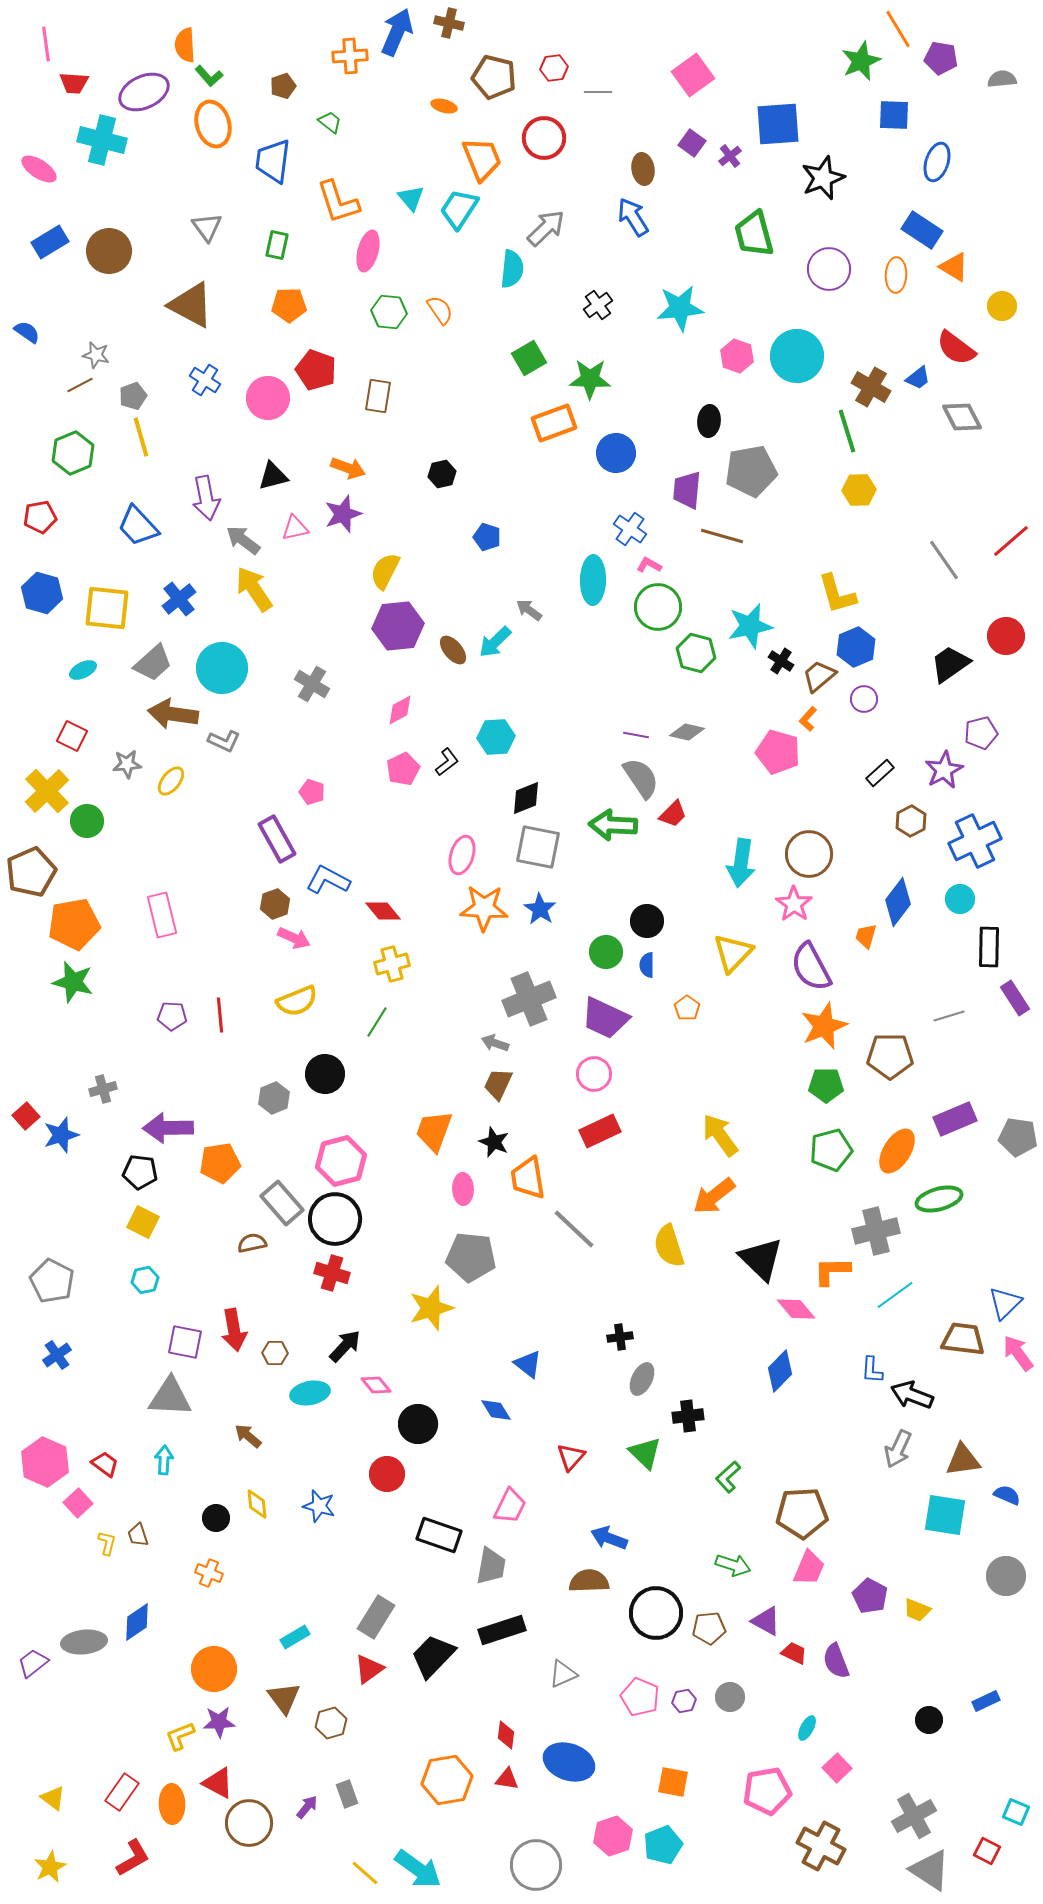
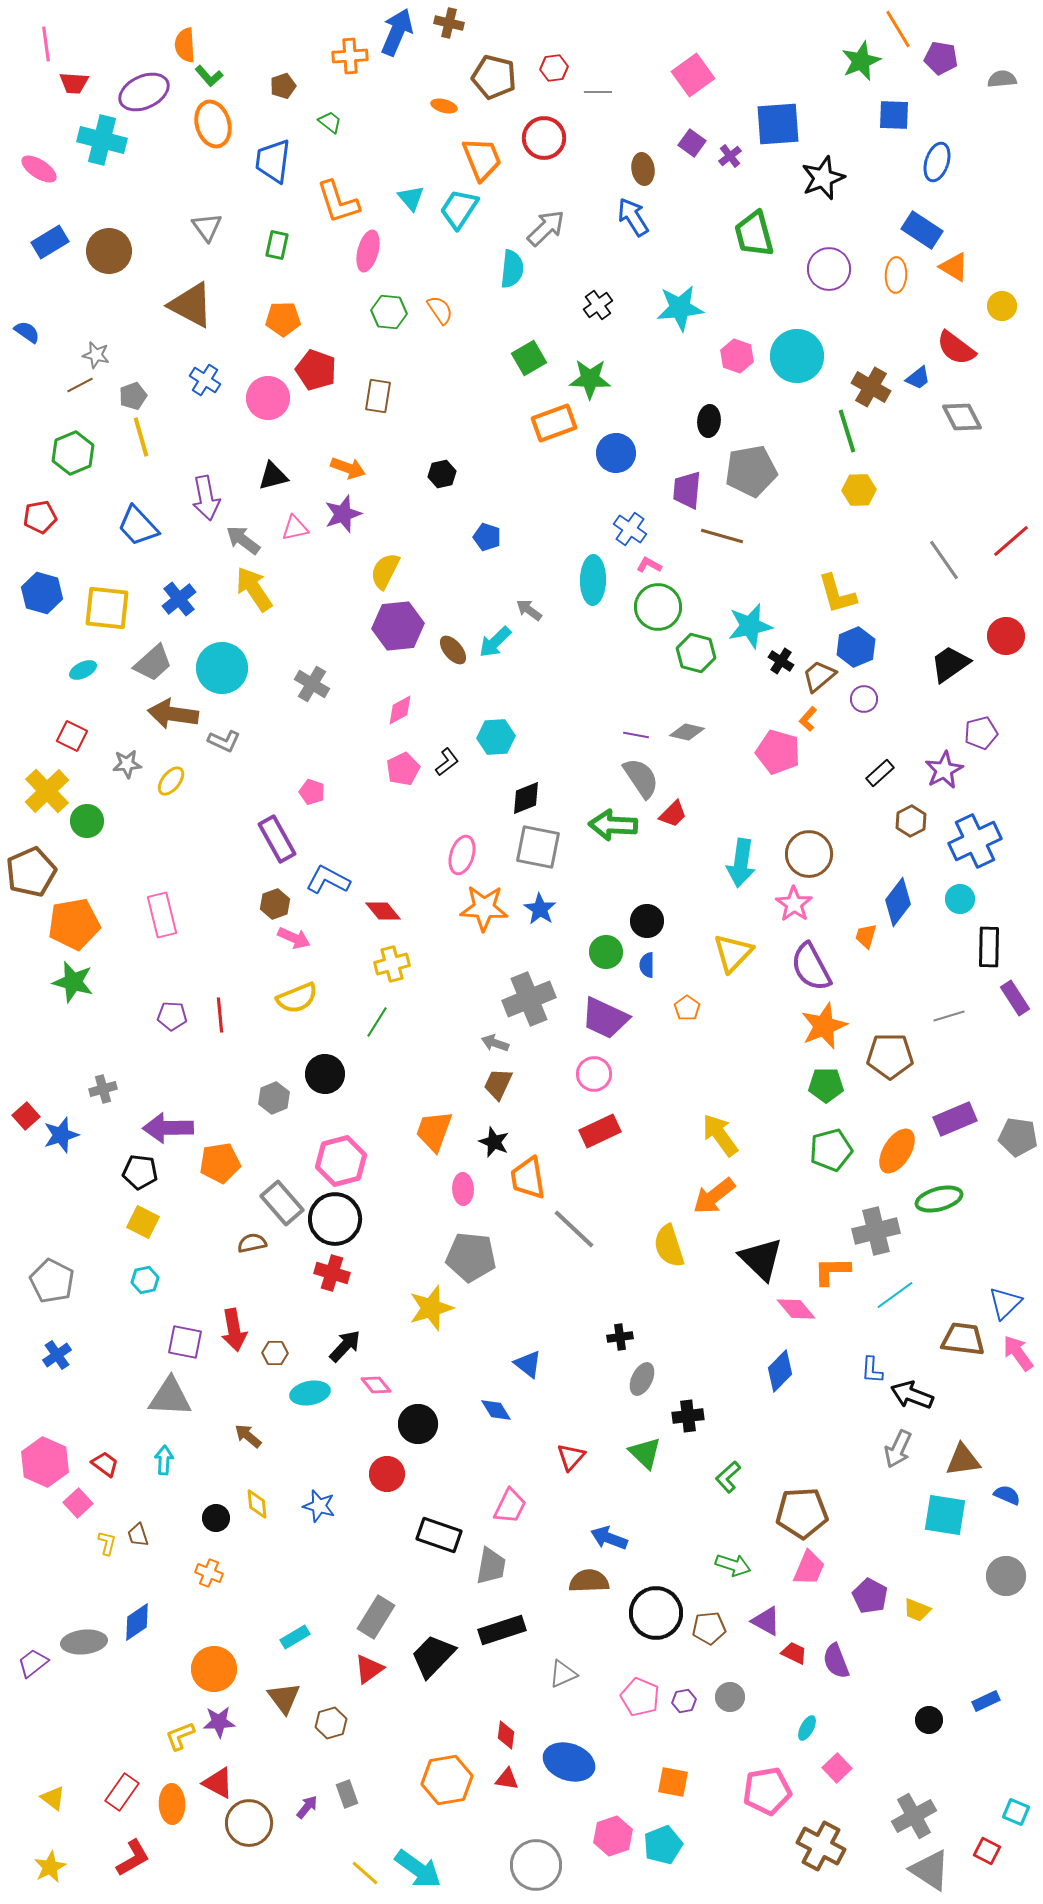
orange pentagon at (289, 305): moved 6 px left, 14 px down
yellow semicircle at (297, 1001): moved 3 px up
